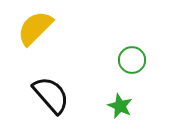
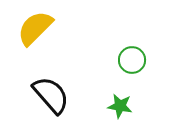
green star: rotated 15 degrees counterclockwise
